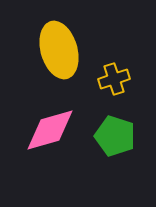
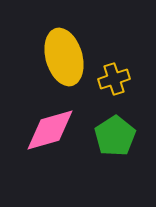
yellow ellipse: moved 5 px right, 7 px down
green pentagon: rotated 21 degrees clockwise
